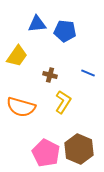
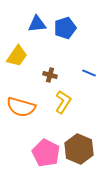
blue pentagon: moved 3 px up; rotated 25 degrees counterclockwise
blue line: moved 1 px right
